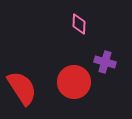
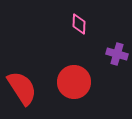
purple cross: moved 12 px right, 8 px up
